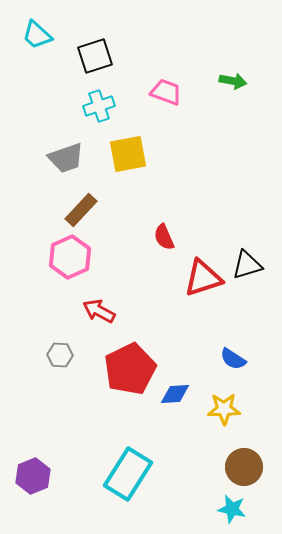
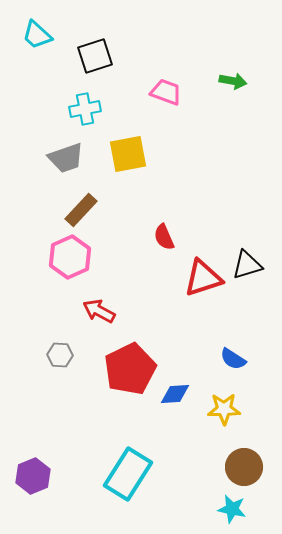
cyan cross: moved 14 px left, 3 px down; rotated 8 degrees clockwise
